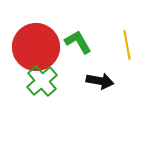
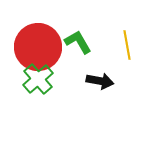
red circle: moved 2 px right
green cross: moved 4 px left, 2 px up
